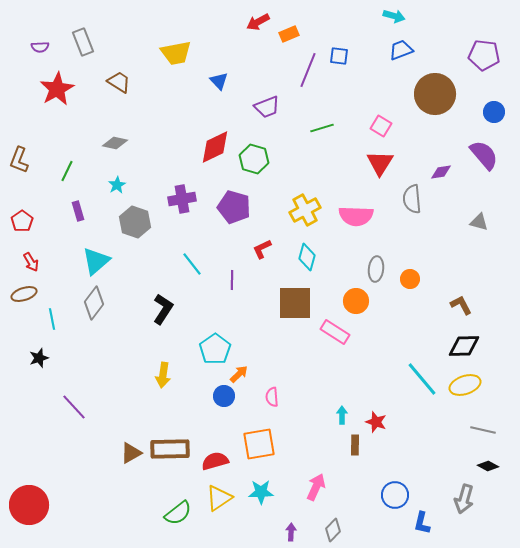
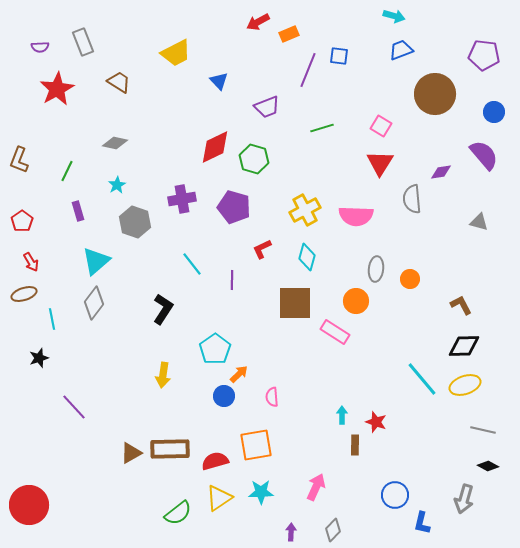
yellow trapezoid at (176, 53): rotated 16 degrees counterclockwise
orange square at (259, 444): moved 3 px left, 1 px down
